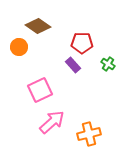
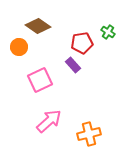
red pentagon: rotated 10 degrees counterclockwise
green cross: moved 32 px up
pink square: moved 10 px up
pink arrow: moved 3 px left, 1 px up
